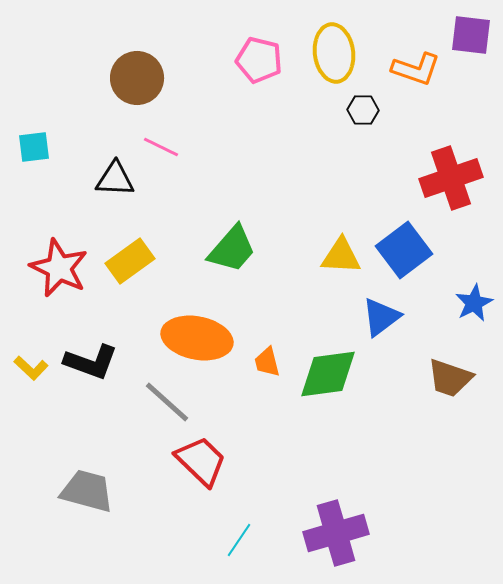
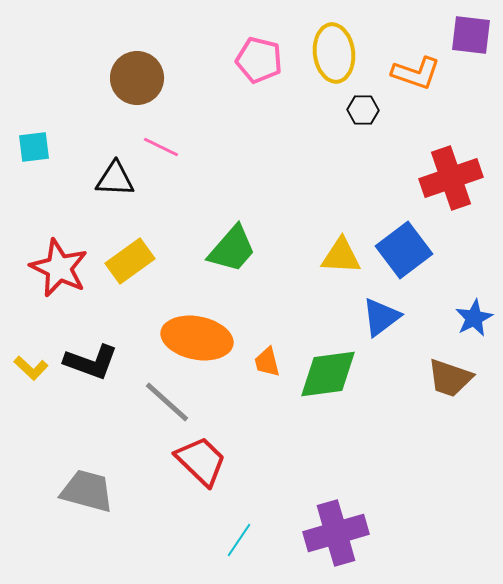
orange L-shape: moved 4 px down
blue star: moved 15 px down
